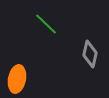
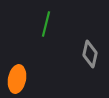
green line: rotated 60 degrees clockwise
